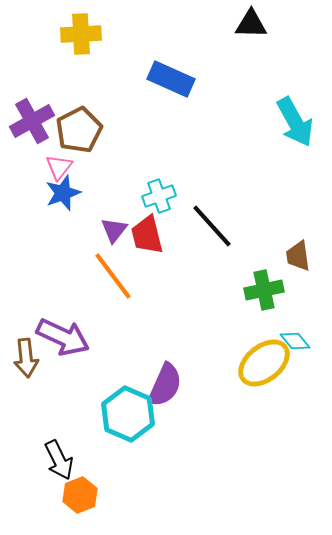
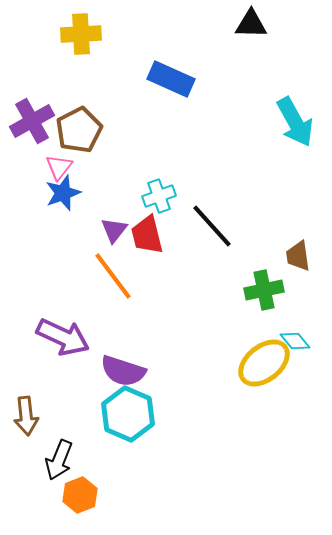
brown arrow: moved 58 px down
purple semicircle: moved 42 px left, 14 px up; rotated 84 degrees clockwise
black arrow: rotated 48 degrees clockwise
